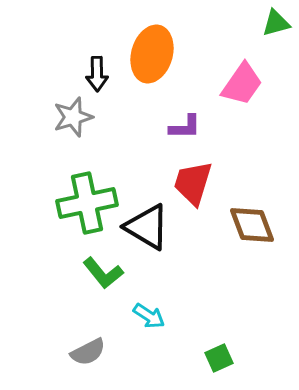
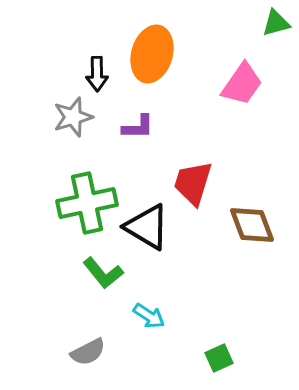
purple L-shape: moved 47 px left
